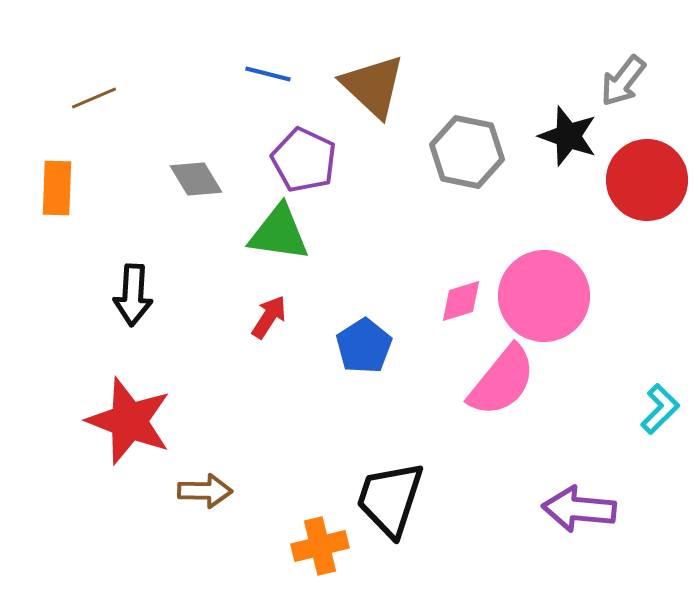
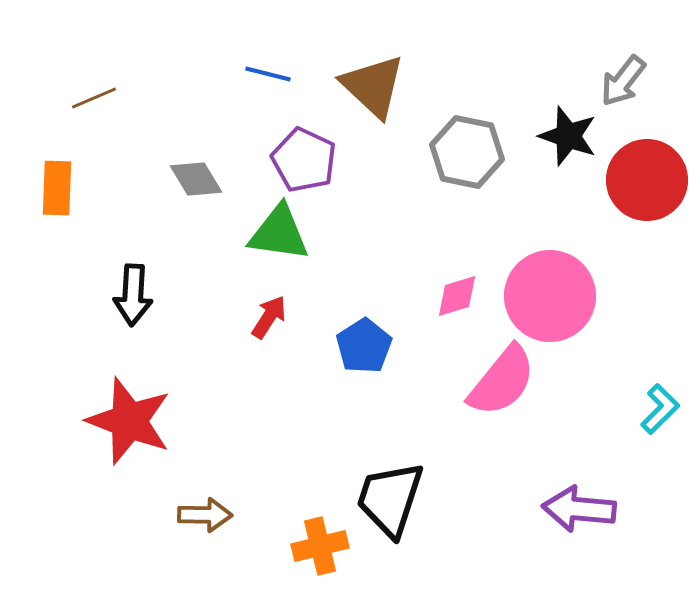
pink circle: moved 6 px right
pink diamond: moved 4 px left, 5 px up
brown arrow: moved 24 px down
